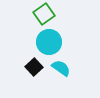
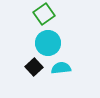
cyan circle: moved 1 px left, 1 px down
cyan semicircle: rotated 42 degrees counterclockwise
